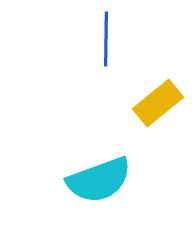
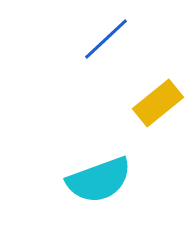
blue line: rotated 46 degrees clockwise
